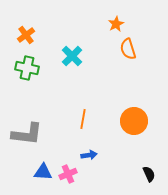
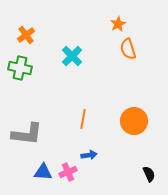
orange star: moved 2 px right
green cross: moved 7 px left
pink cross: moved 2 px up
